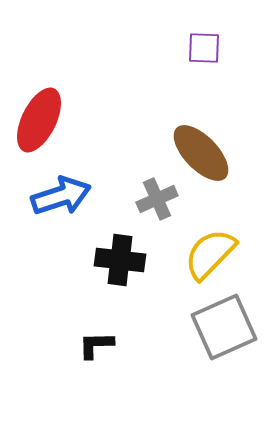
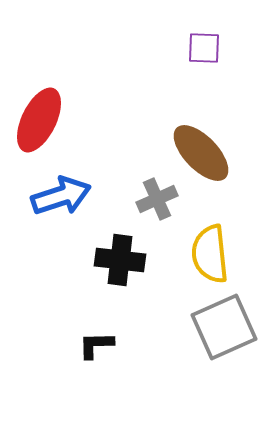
yellow semicircle: rotated 50 degrees counterclockwise
